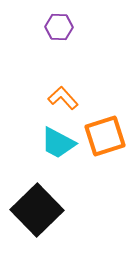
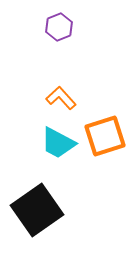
purple hexagon: rotated 24 degrees counterclockwise
orange L-shape: moved 2 px left
black square: rotated 9 degrees clockwise
